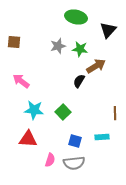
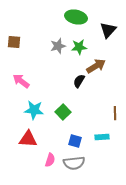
green star: moved 1 px left, 2 px up; rotated 14 degrees counterclockwise
